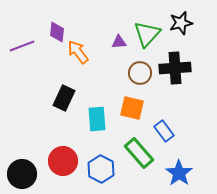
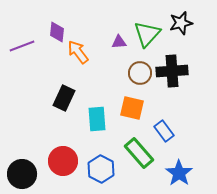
black cross: moved 3 px left, 3 px down
